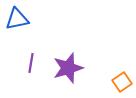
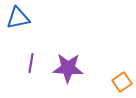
blue triangle: moved 1 px right, 1 px up
purple star: rotated 20 degrees clockwise
